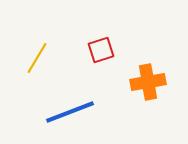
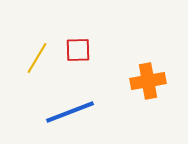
red square: moved 23 px left; rotated 16 degrees clockwise
orange cross: moved 1 px up
